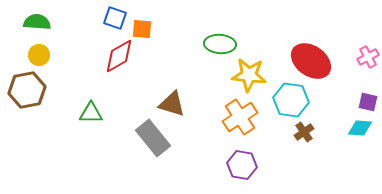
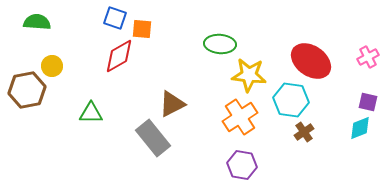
yellow circle: moved 13 px right, 11 px down
brown triangle: rotated 44 degrees counterclockwise
cyan diamond: rotated 25 degrees counterclockwise
